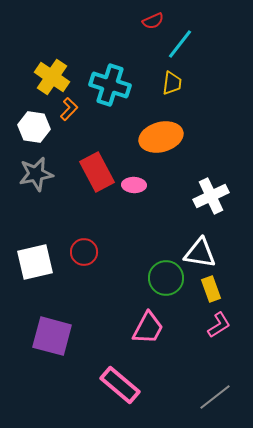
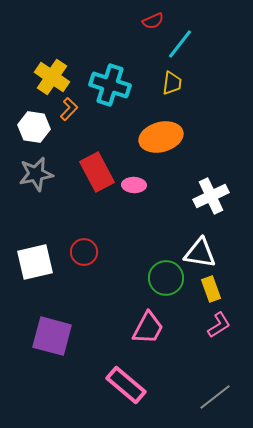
pink rectangle: moved 6 px right
